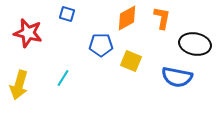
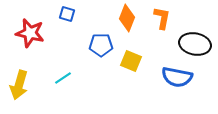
orange diamond: rotated 40 degrees counterclockwise
red star: moved 2 px right
cyan line: rotated 24 degrees clockwise
